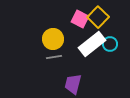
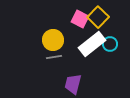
yellow circle: moved 1 px down
